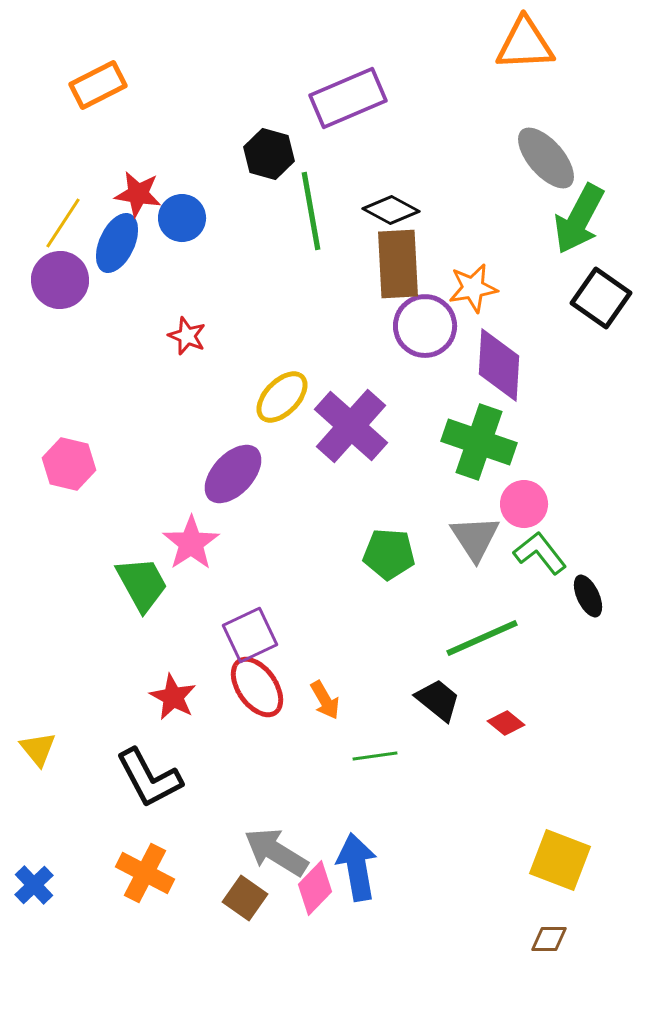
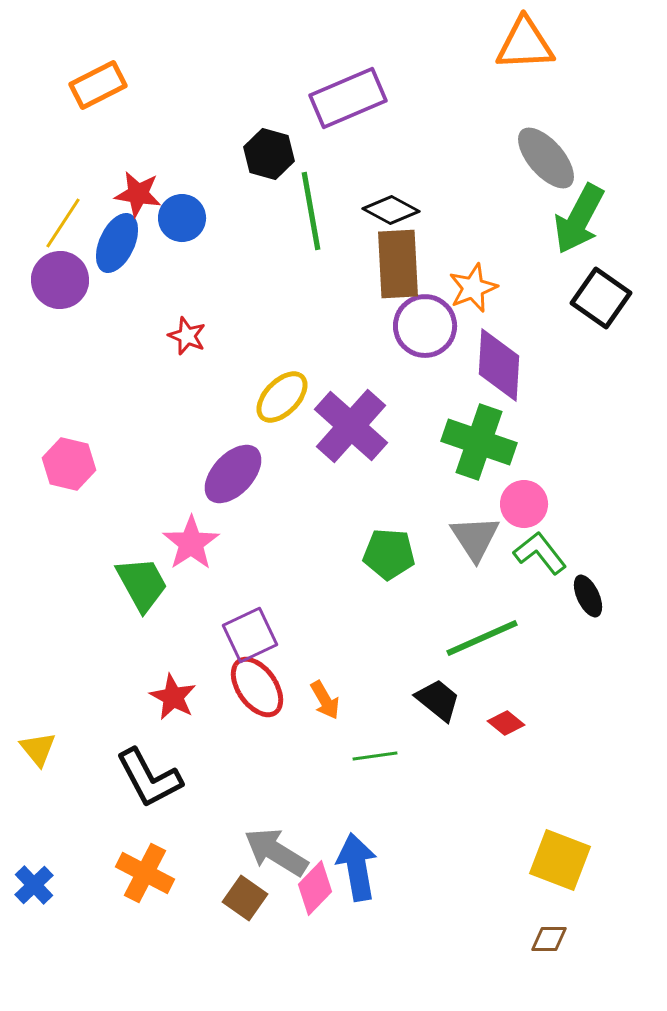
orange star at (473, 288): rotated 12 degrees counterclockwise
